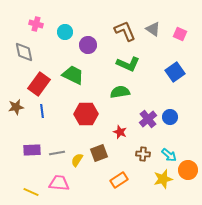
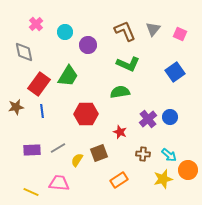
pink cross: rotated 32 degrees clockwise
gray triangle: rotated 35 degrees clockwise
green trapezoid: moved 5 px left, 1 px down; rotated 95 degrees clockwise
gray line: moved 1 px right, 5 px up; rotated 21 degrees counterclockwise
